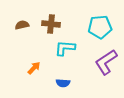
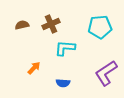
brown cross: rotated 30 degrees counterclockwise
purple L-shape: moved 11 px down
